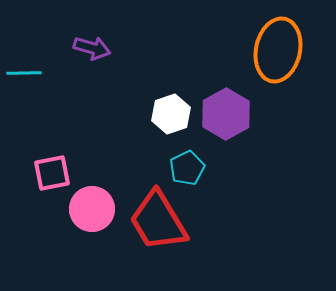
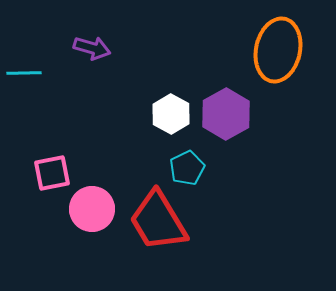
white hexagon: rotated 12 degrees counterclockwise
